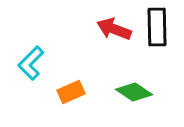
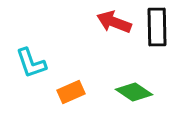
red arrow: moved 7 px up
cyan L-shape: rotated 64 degrees counterclockwise
